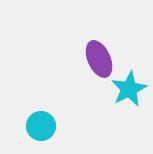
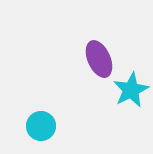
cyan star: moved 2 px right, 1 px down
